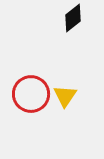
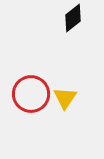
yellow triangle: moved 2 px down
